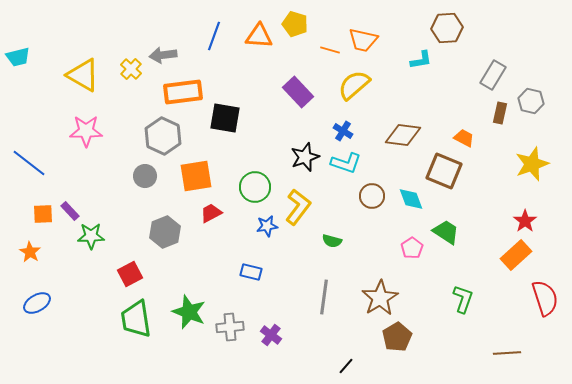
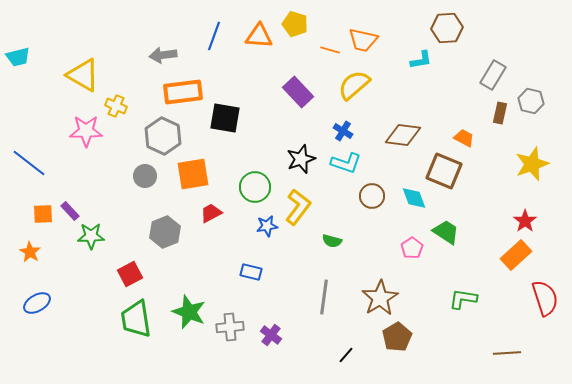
yellow cross at (131, 69): moved 15 px left, 37 px down; rotated 20 degrees counterclockwise
black star at (305, 157): moved 4 px left, 2 px down
orange square at (196, 176): moved 3 px left, 2 px up
cyan diamond at (411, 199): moved 3 px right, 1 px up
green L-shape at (463, 299): rotated 100 degrees counterclockwise
black line at (346, 366): moved 11 px up
